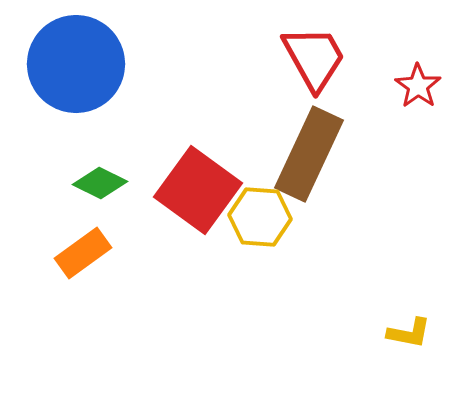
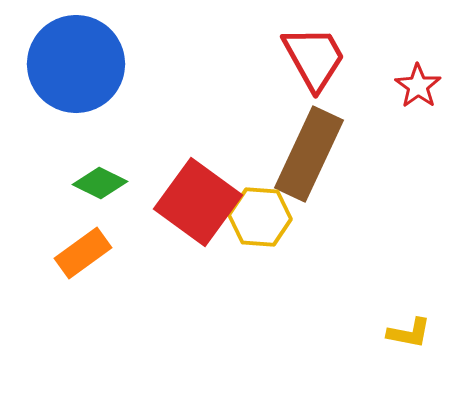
red square: moved 12 px down
